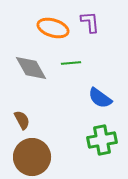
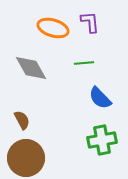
green line: moved 13 px right
blue semicircle: rotated 10 degrees clockwise
brown circle: moved 6 px left, 1 px down
